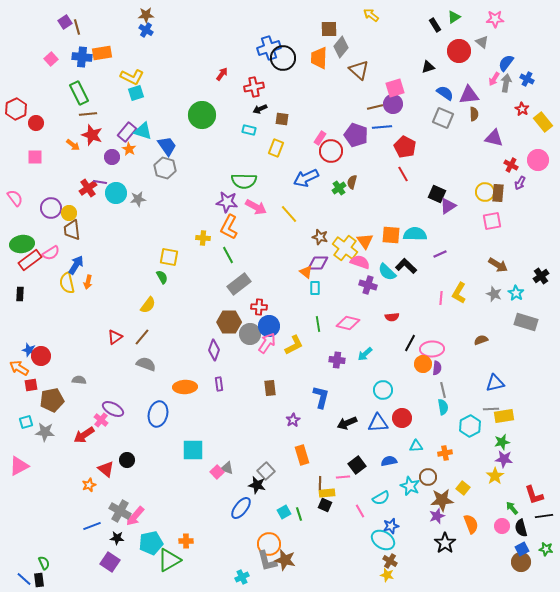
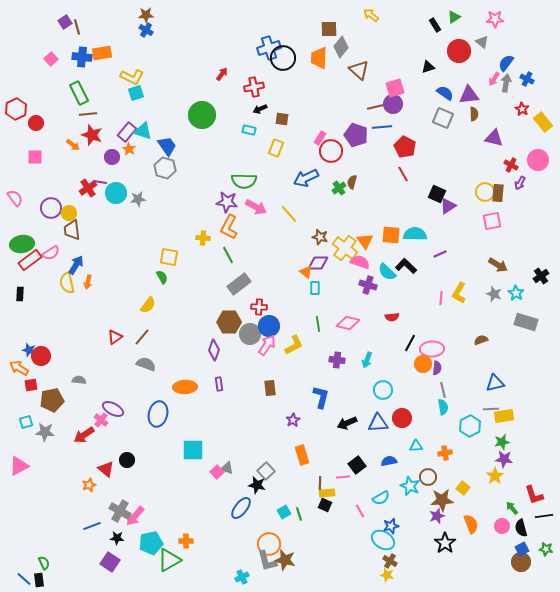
pink arrow at (267, 343): moved 2 px down
cyan arrow at (365, 354): moved 2 px right, 6 px down; rotated 28 degrees counterclockwise
